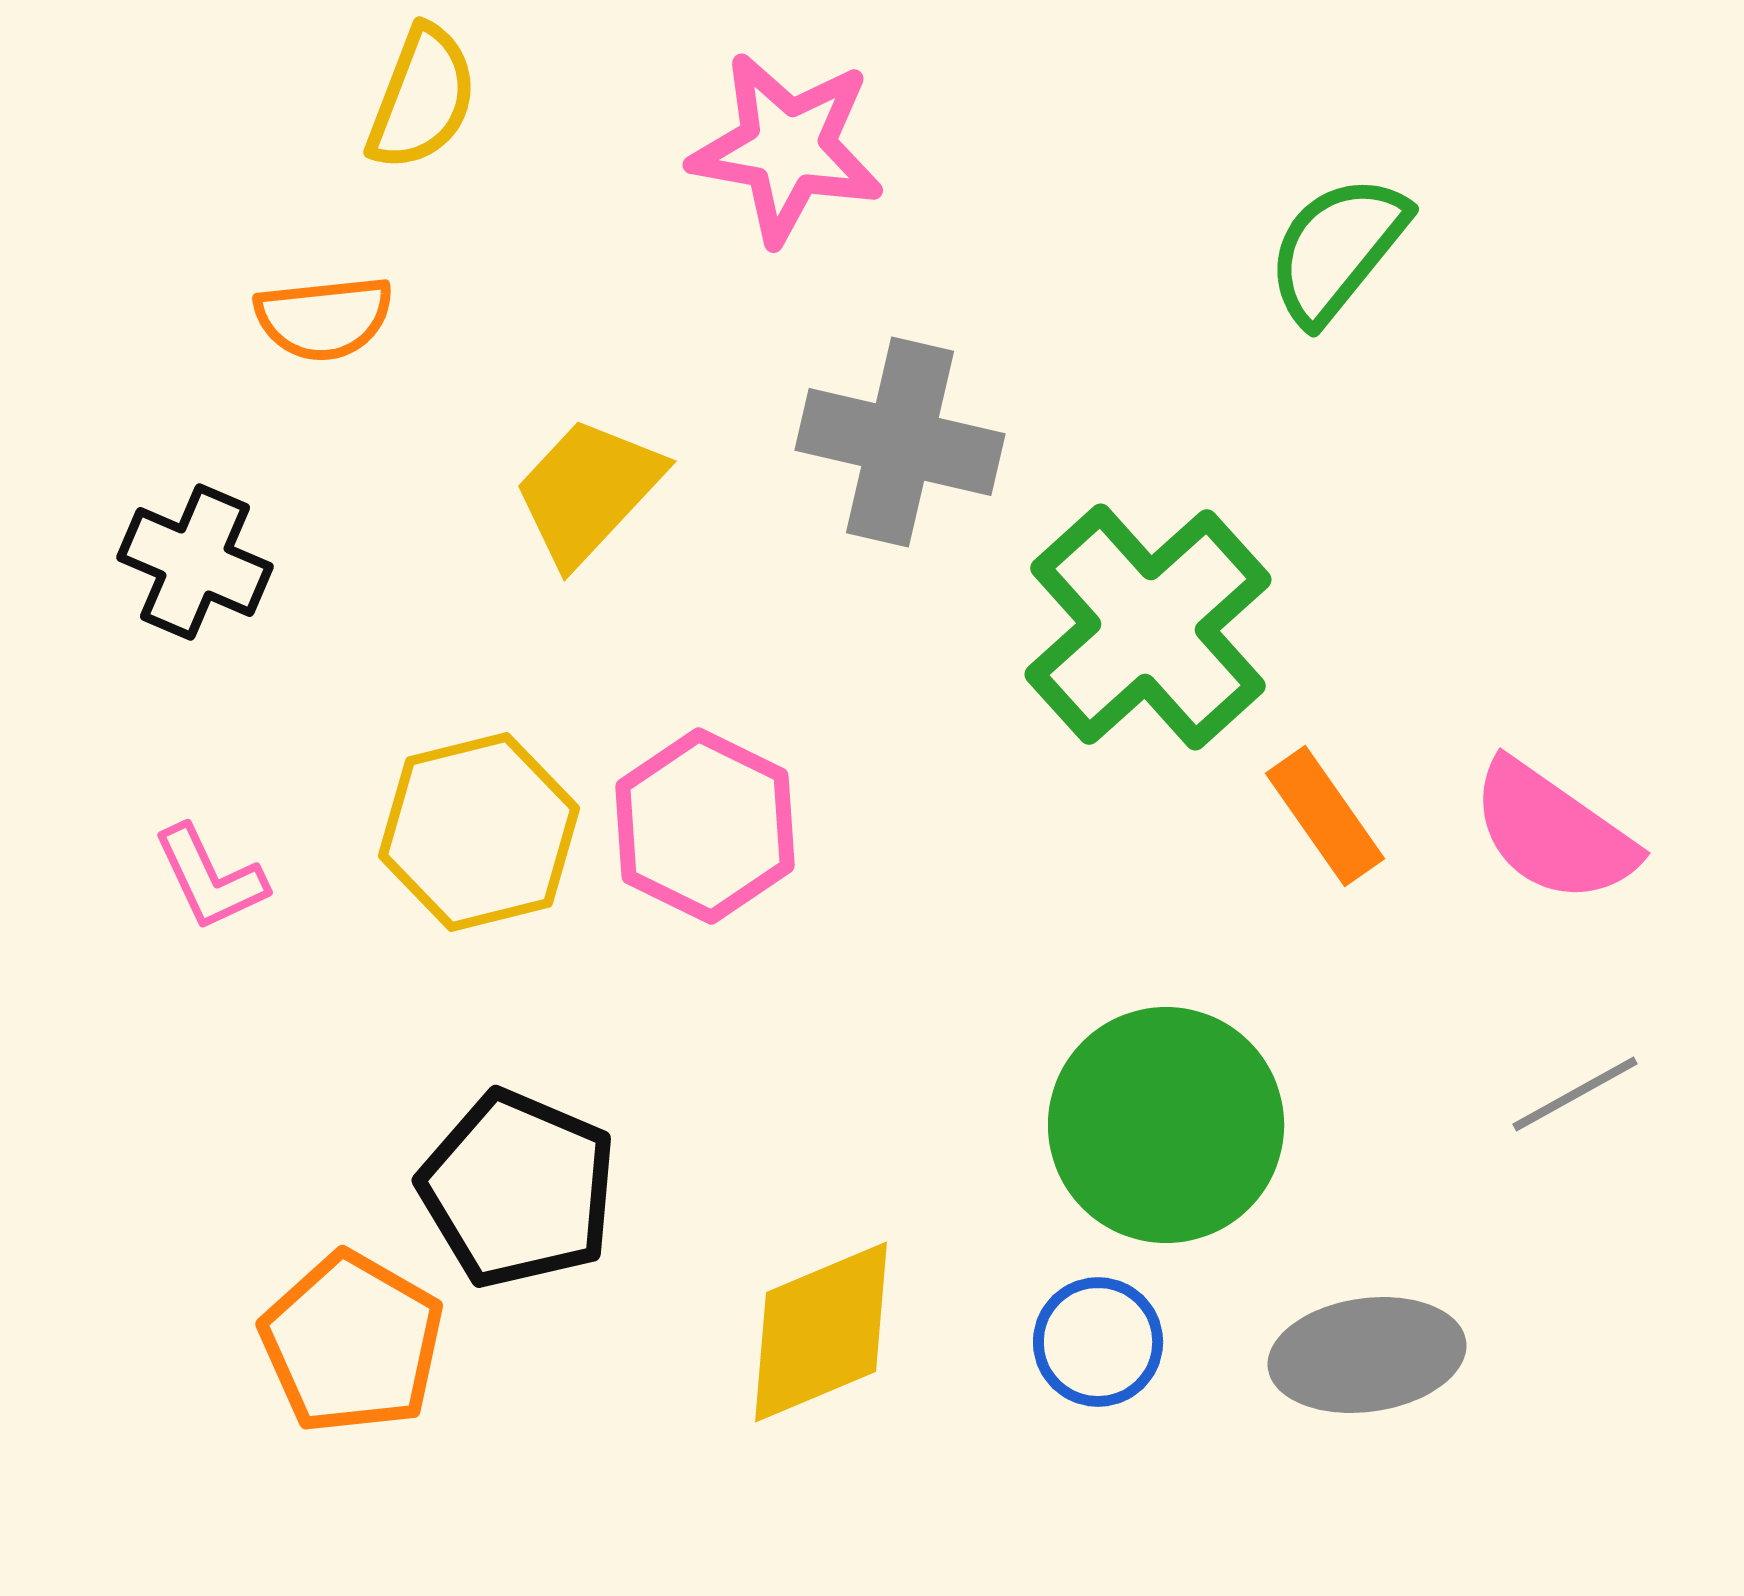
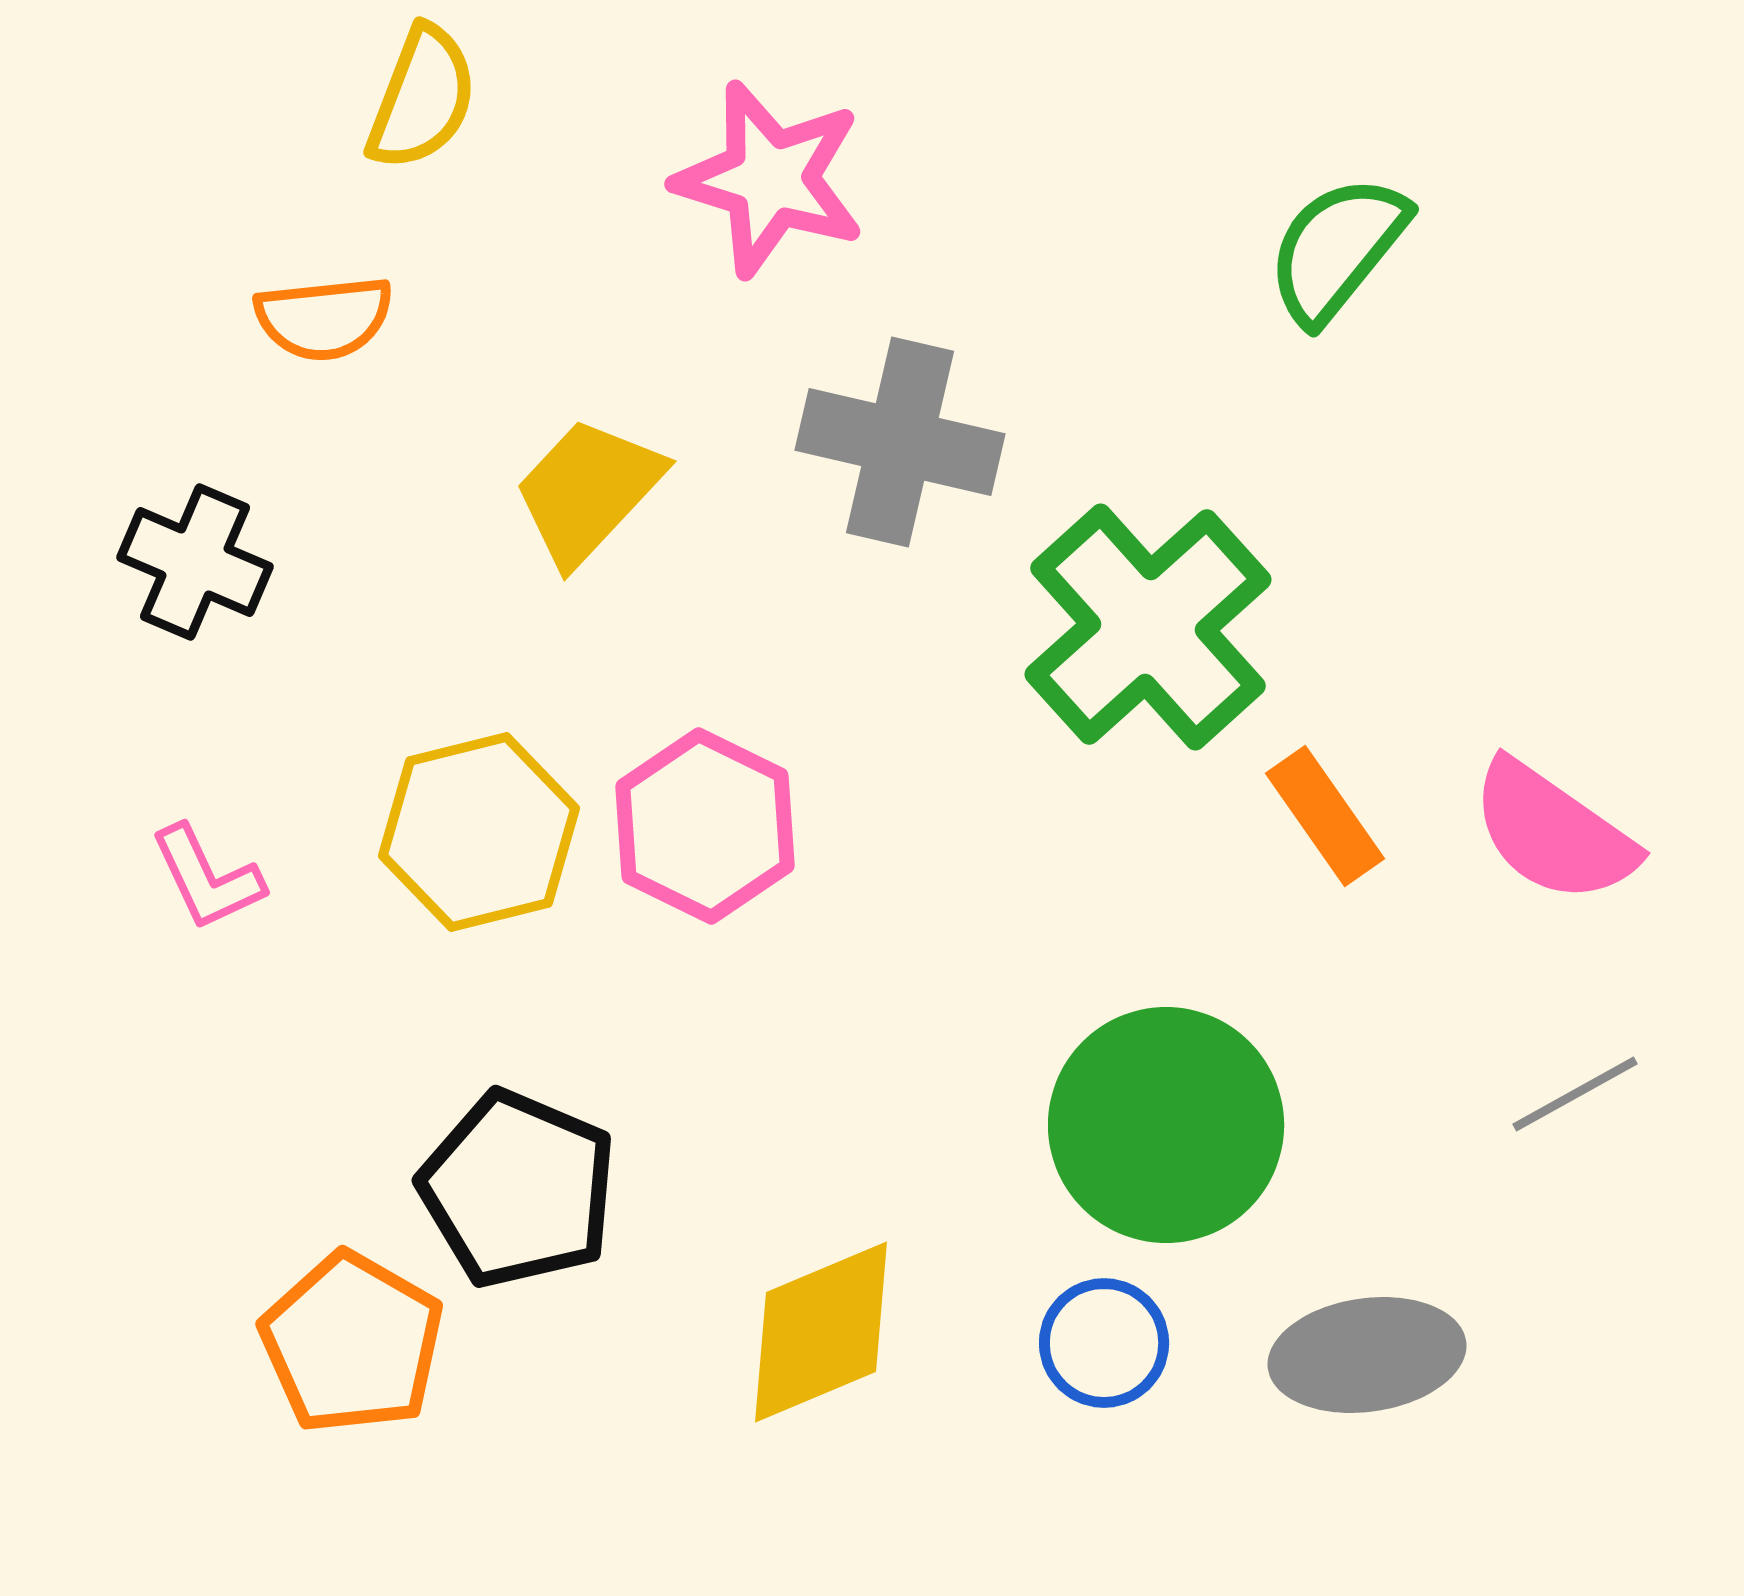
pink star: moved 17 px left, 31 px down; rotated 7 degrees clockwise
pink L-shape: moved 3 px left
blue circle: moved 6 px right, 1 px down
